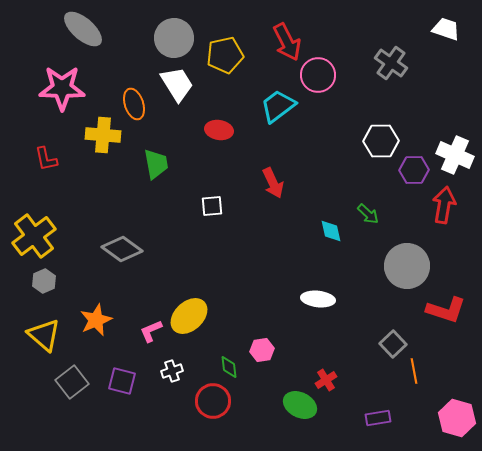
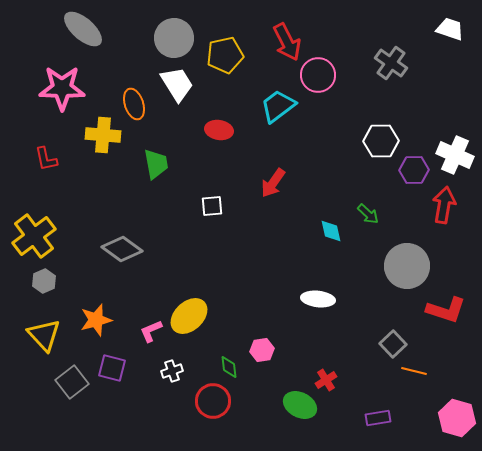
white trapezoid at (446, 29): moved 4 px right
red arrow at (273, 183): rotated 60 degrees clockwise
orange star at (96, 320): rotated 8 degrees clockwise
yellow triangle at (44, 335): rotated 6 degrees clockwise
orange line at (414, 371): rotated 65 degrees counterclockwise
purple square at (122, 381): moved 10 px left, 13 px up
